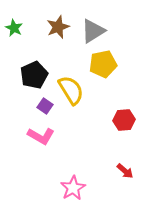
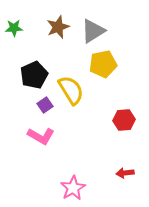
green star: rotated 30 degrees counterclockwise
purple square: moved 1 px up; rotated 21 degrees clockwise
red arrow: moved 2 px down; rotated 132 degrees clockwise
